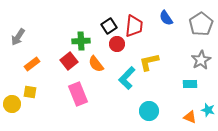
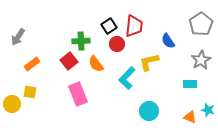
blue semicircle: moved 2 px right, 23 px down
